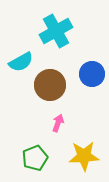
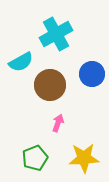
cyan cross: moved 3 px down
yellow star: moved 2 px down
